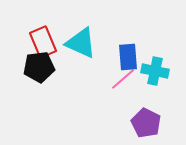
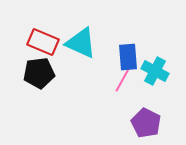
red rectangle: rotated 44 degrees counterclockwise
black pentagon: moved 6 px down
cyan cross: rotated 16 degrees clockwise
pink line: rotated 20 degrees counterclockwise
